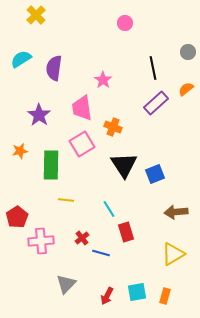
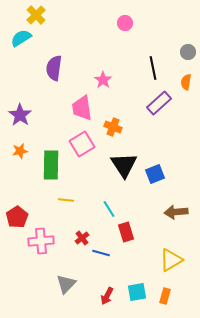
cyan semicircle: moved 21 px up
orange semicircle: moved 7 px up; rotated 42 degrees counterclockwise
purple rectangle: moved 3 px right
purple star: moved 19 px left
yellow triangle: moved 2 px left, 6 px down
